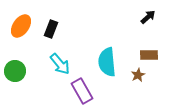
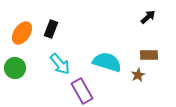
orange ellipse: moved 1 px right, 7 px down
cyan semicircle: rotated 112 degrees clockwise
green circle: moved 3 px up
